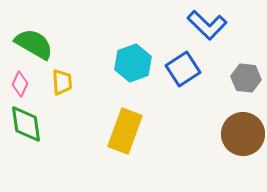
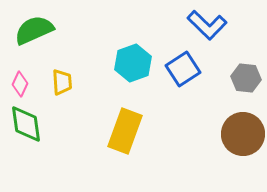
green semicircle: moved 14 px up; rotated 54 degrees counterclockwise
